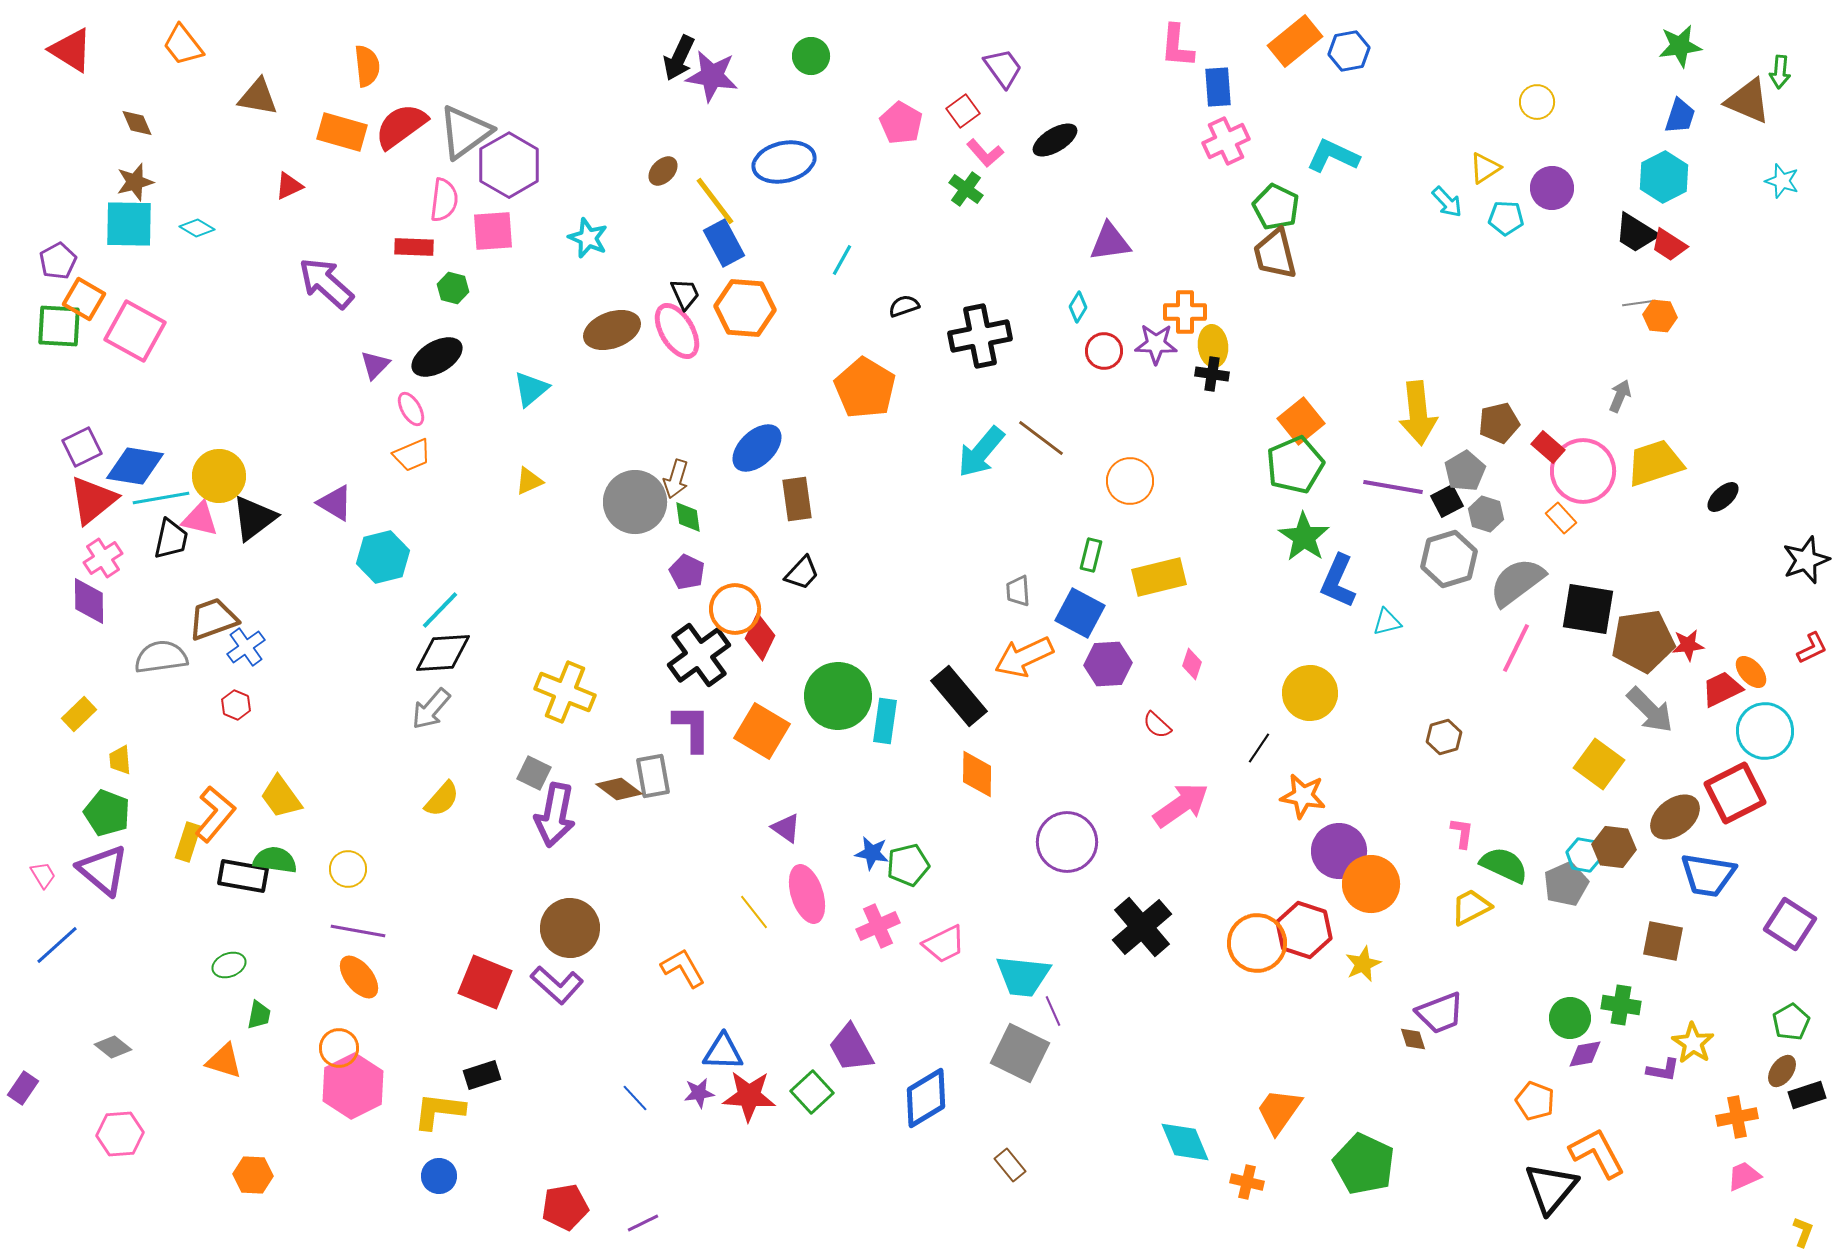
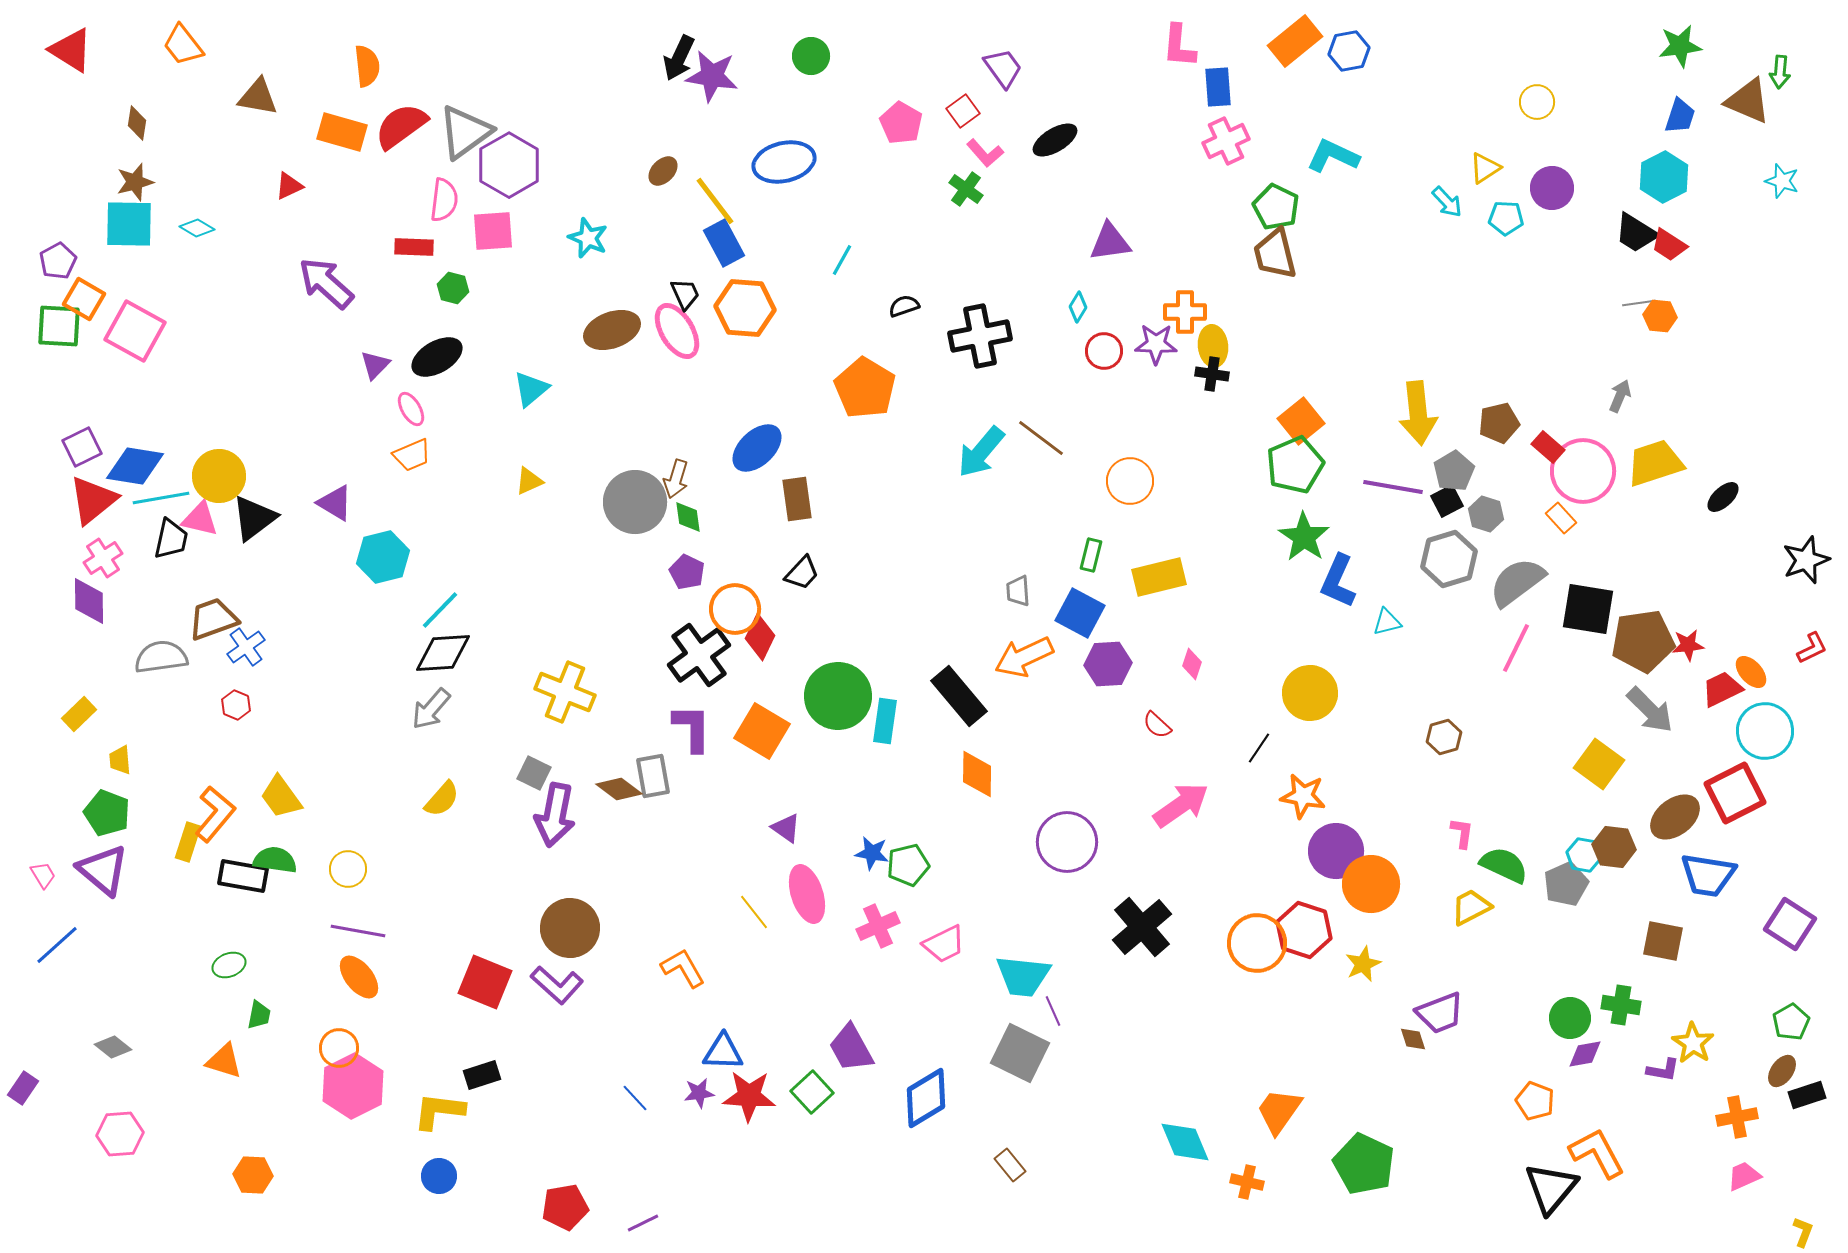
pink L-shape at (1177, 46): moved 2 px right
brown diamond at (137, 123): rotated 32 degrees clockwise
gray pentagon at (1465, 471): moved 11 px left
purple circle at (1339, 851): moved 3 px left
